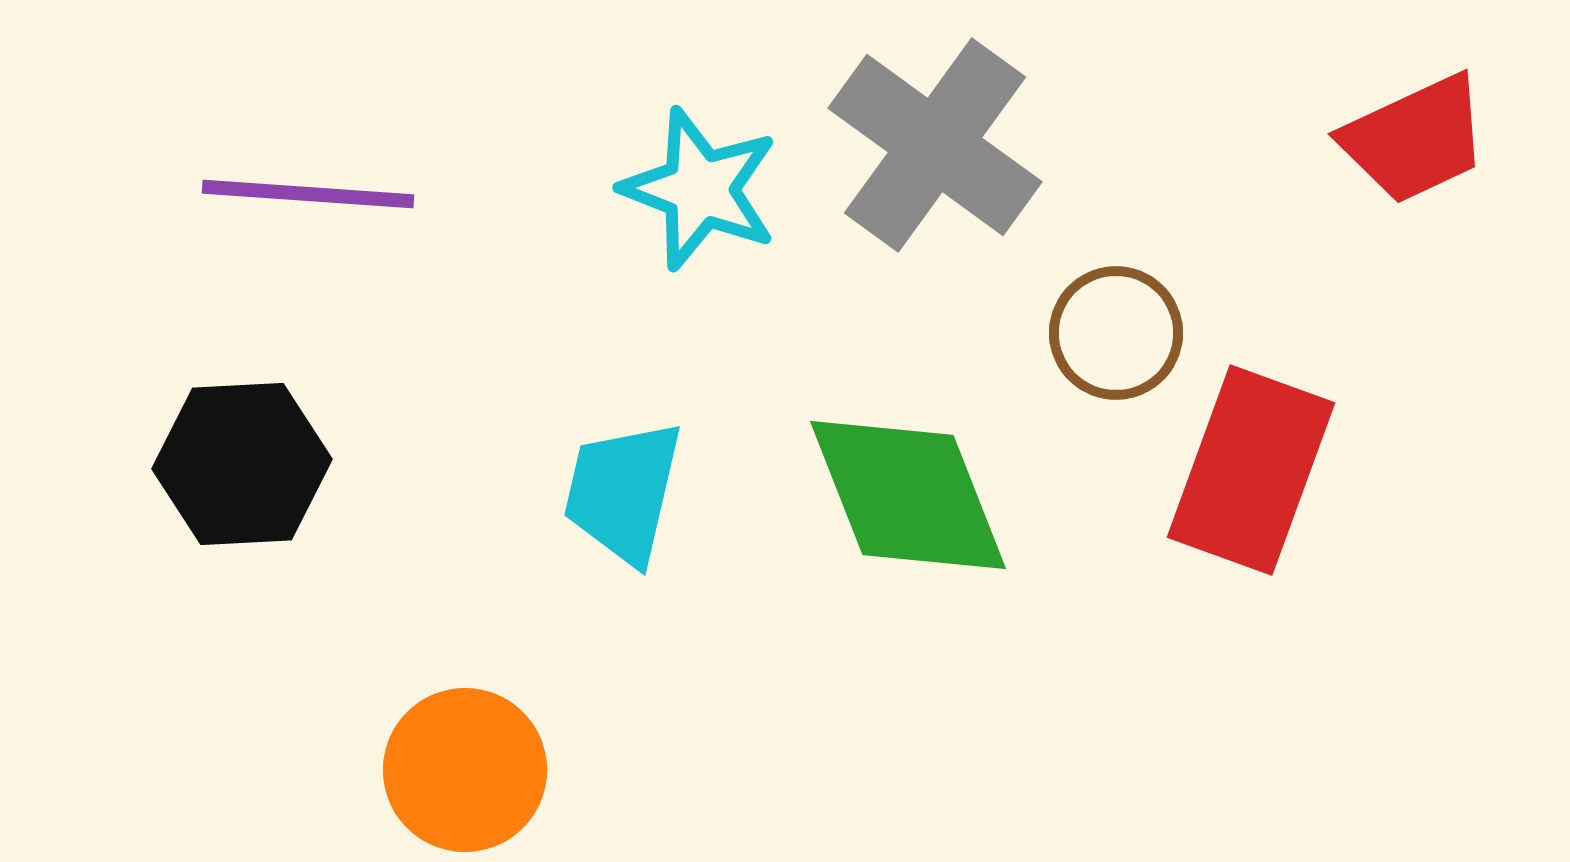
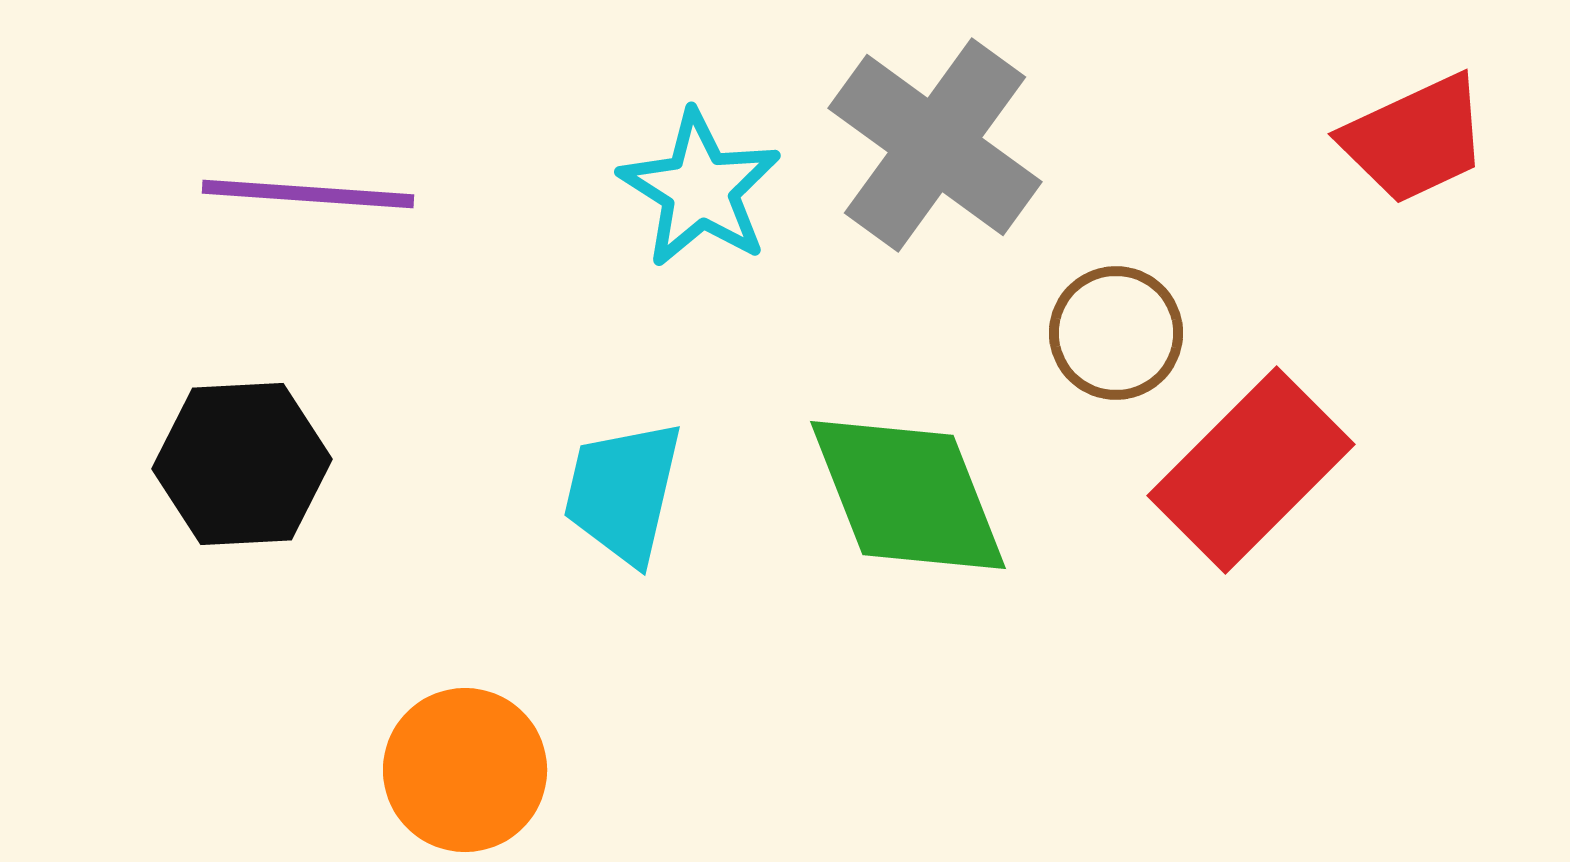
cyan star: rotated 11 degrees clockwise
red rectangle: rotated 25 degrees clockwise
